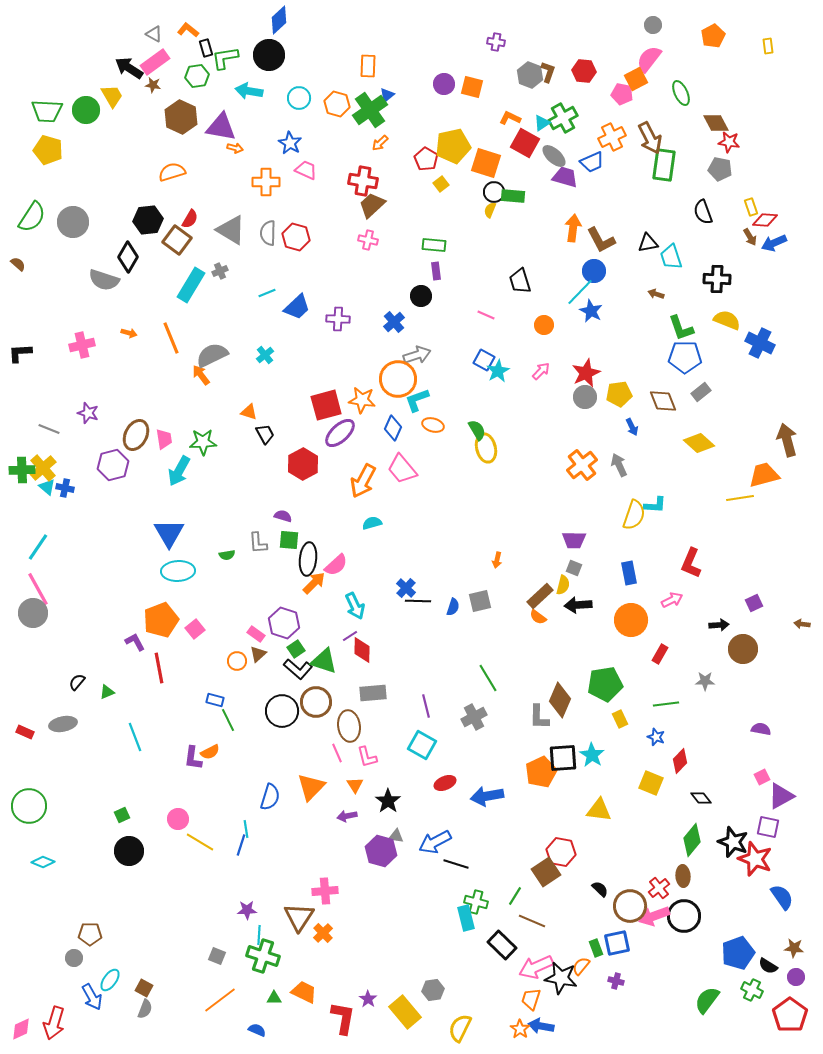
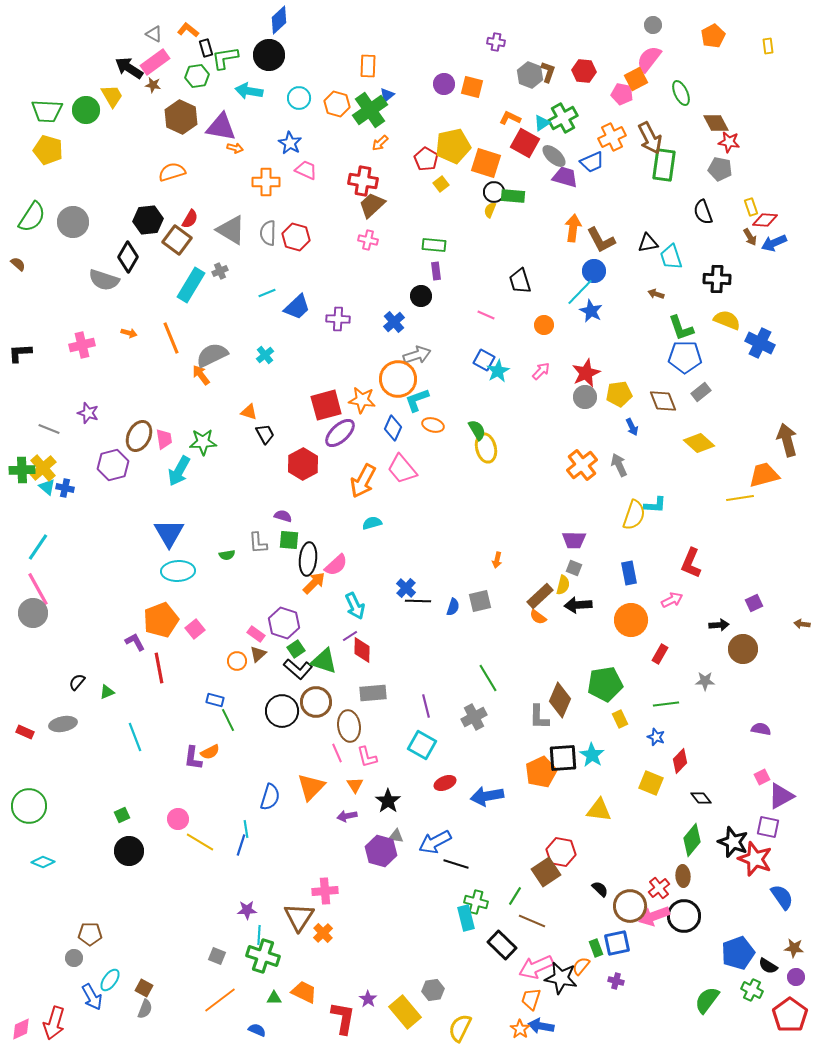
brown ellipse at (136, 435): moved 3 px right, 1 px down
